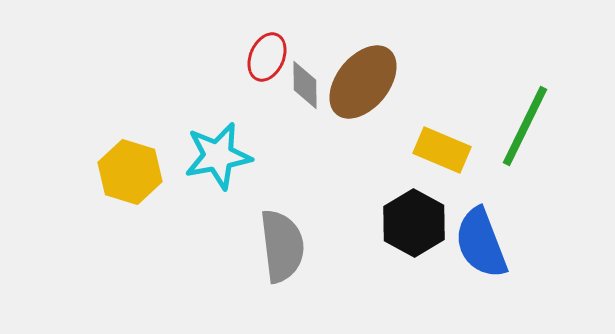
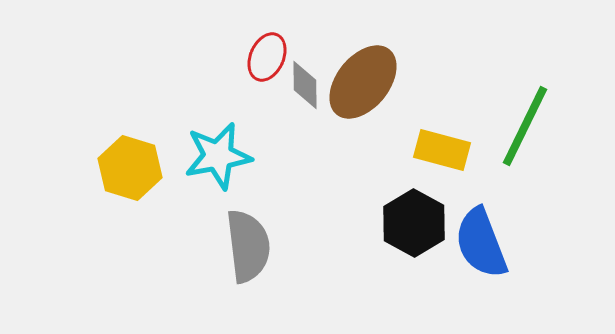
yellow rectangle: rotated 8 degrees counterclockwise
yellow hexagon: moved 4 px up
gray semicircle: moved 34 px left
